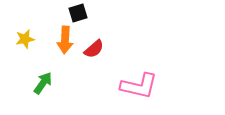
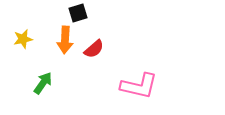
yellow star: moved 2 px left
